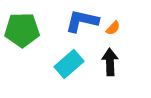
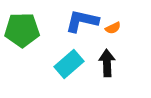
orange semicircle: rotated 21 degrees clockwise
black arrow: moved 3 px left, 1 px down
